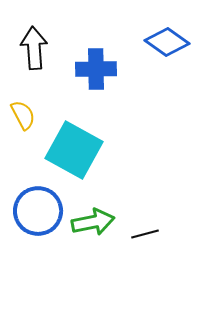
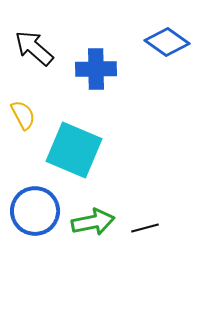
black arrow: rotated 45 degrees counterclockwise
cyan square: rotated 6 degrees counterclockwise
blue circle: moved 3 px left
black line: moved 6 px up
